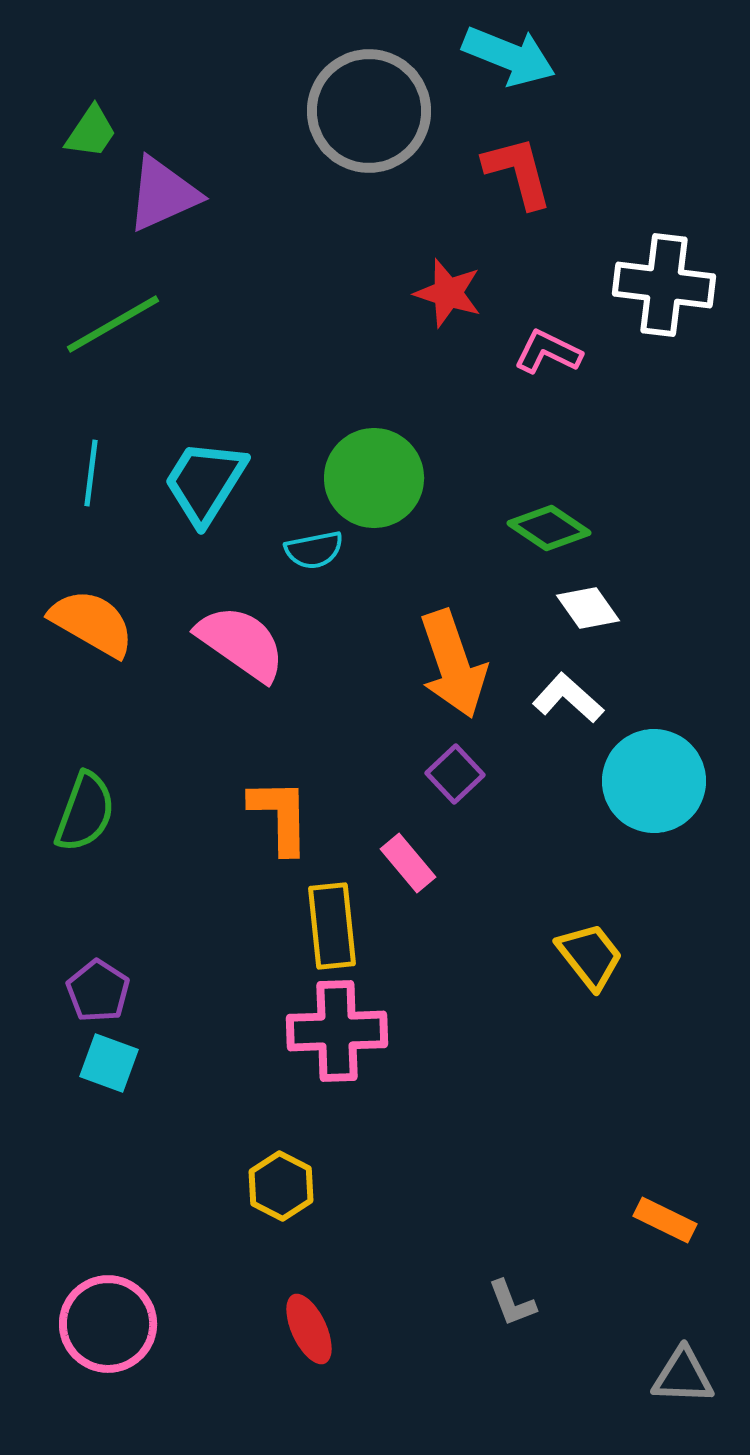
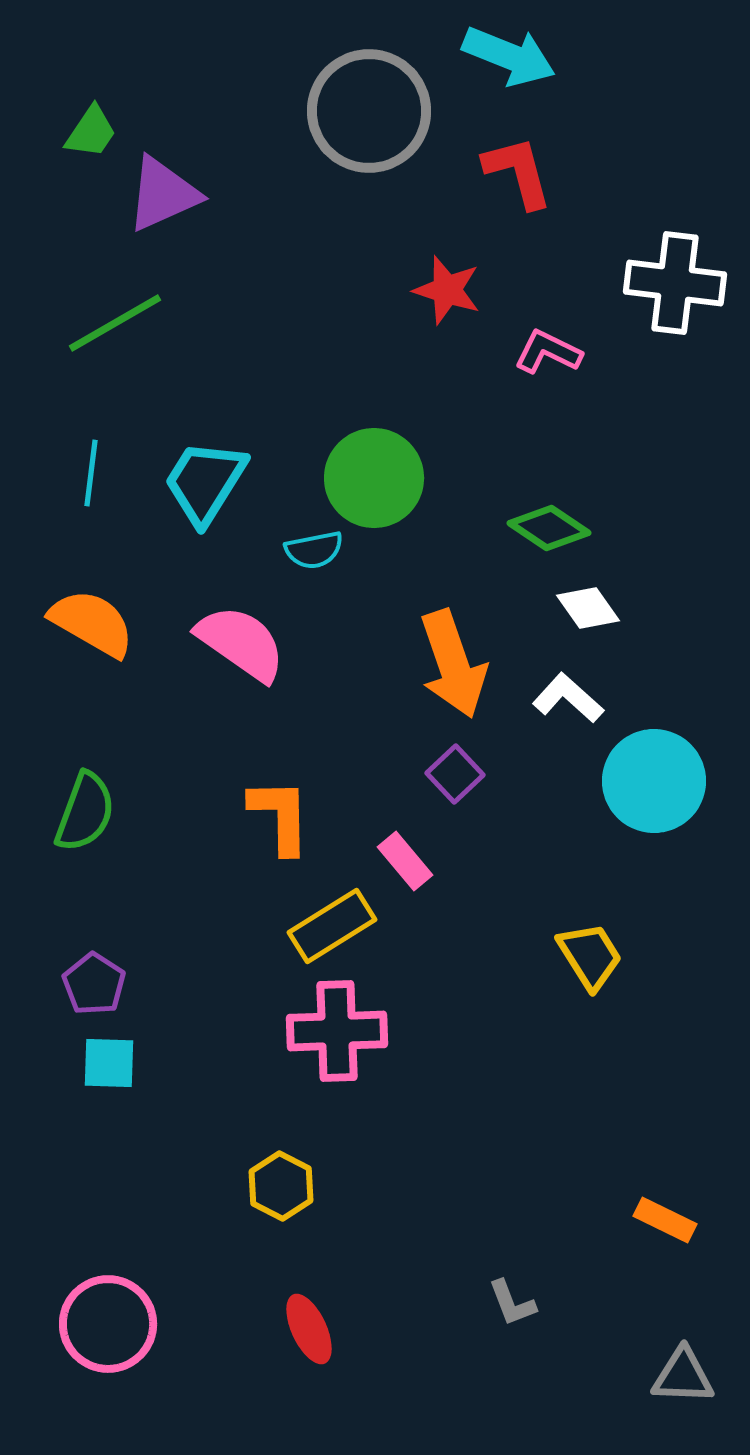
white cross: moved 11 px right, 2 px up
red star: moved 1 px left, 3 px up
green line: moved 2 px right, 1 px up
pink rectangle: moved 3 px left, 2 px up
yellow rectangle: rotated 64 degrees clockwise
yellow trapezoid: rotated 6 degrees clockwise
purple pentagon: moved 4 px left, 7 px up
cyan square: rotated 18 degrees counterclockwise
